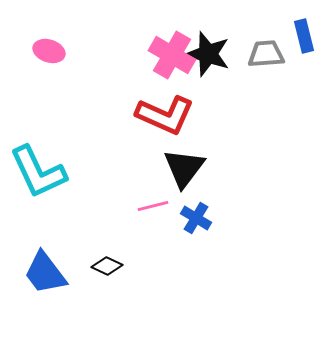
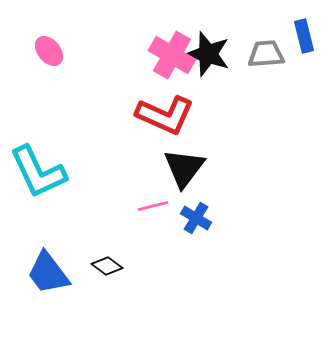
pink ellipse: rotated 32 degrees clockwise
black diamond: rotated 12 degrees clockwise
blue trapezoid: moved 3 px right
